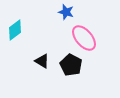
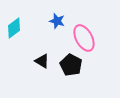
blue star: moved 9 px left, 9 px down
cyan diamond: moved 1 px left, 2 px up
pink ellipse: rotated 12 degrees clockwise
